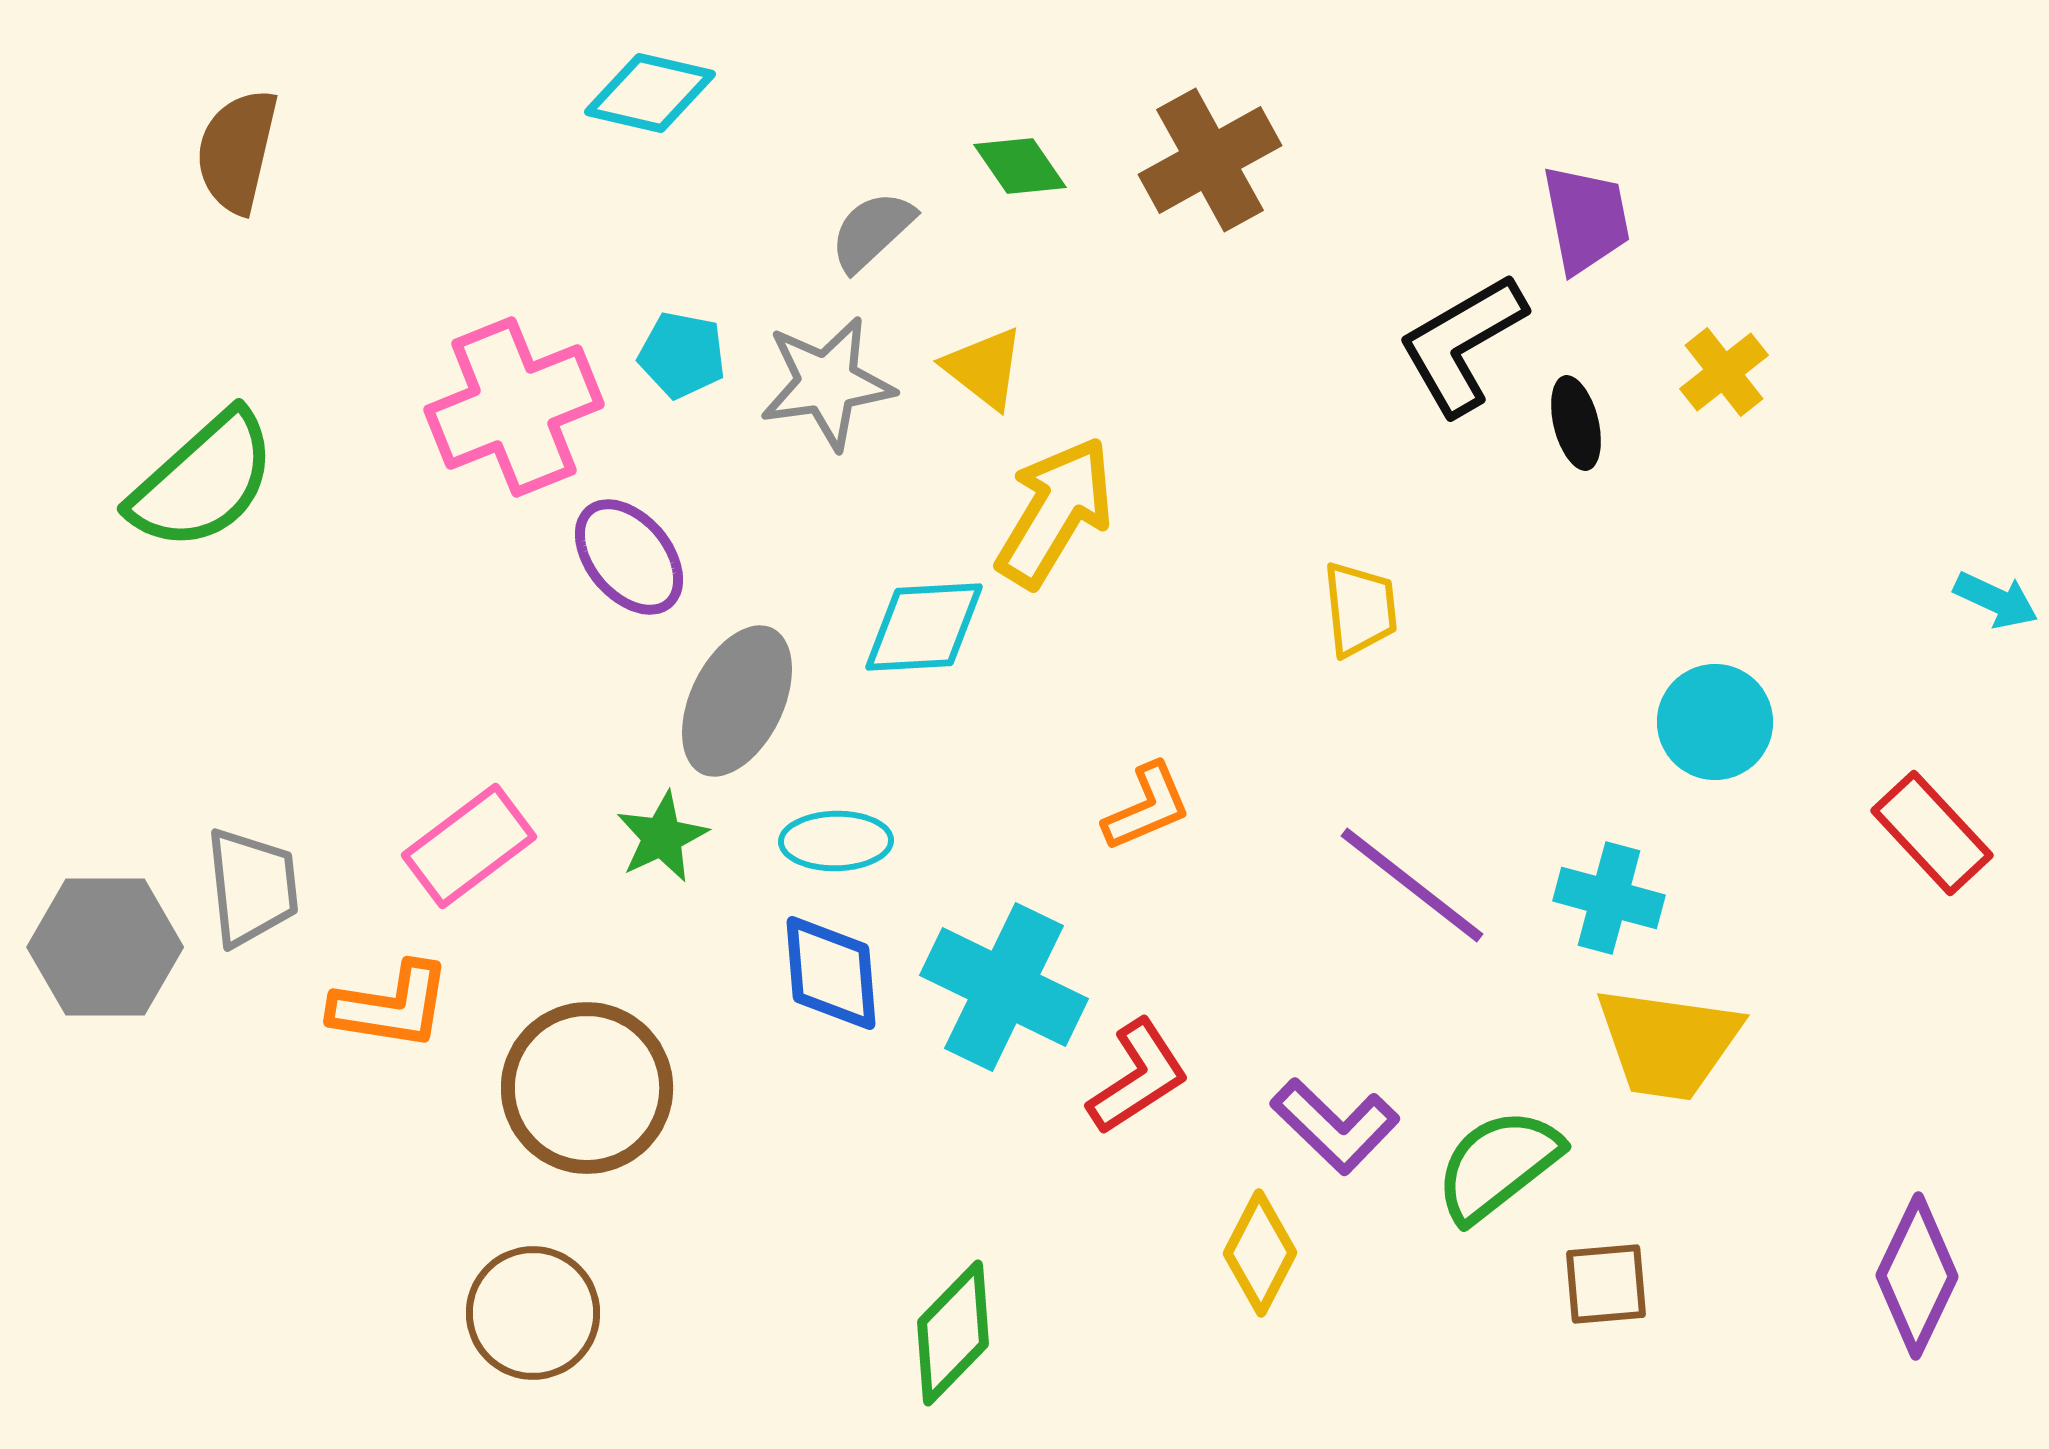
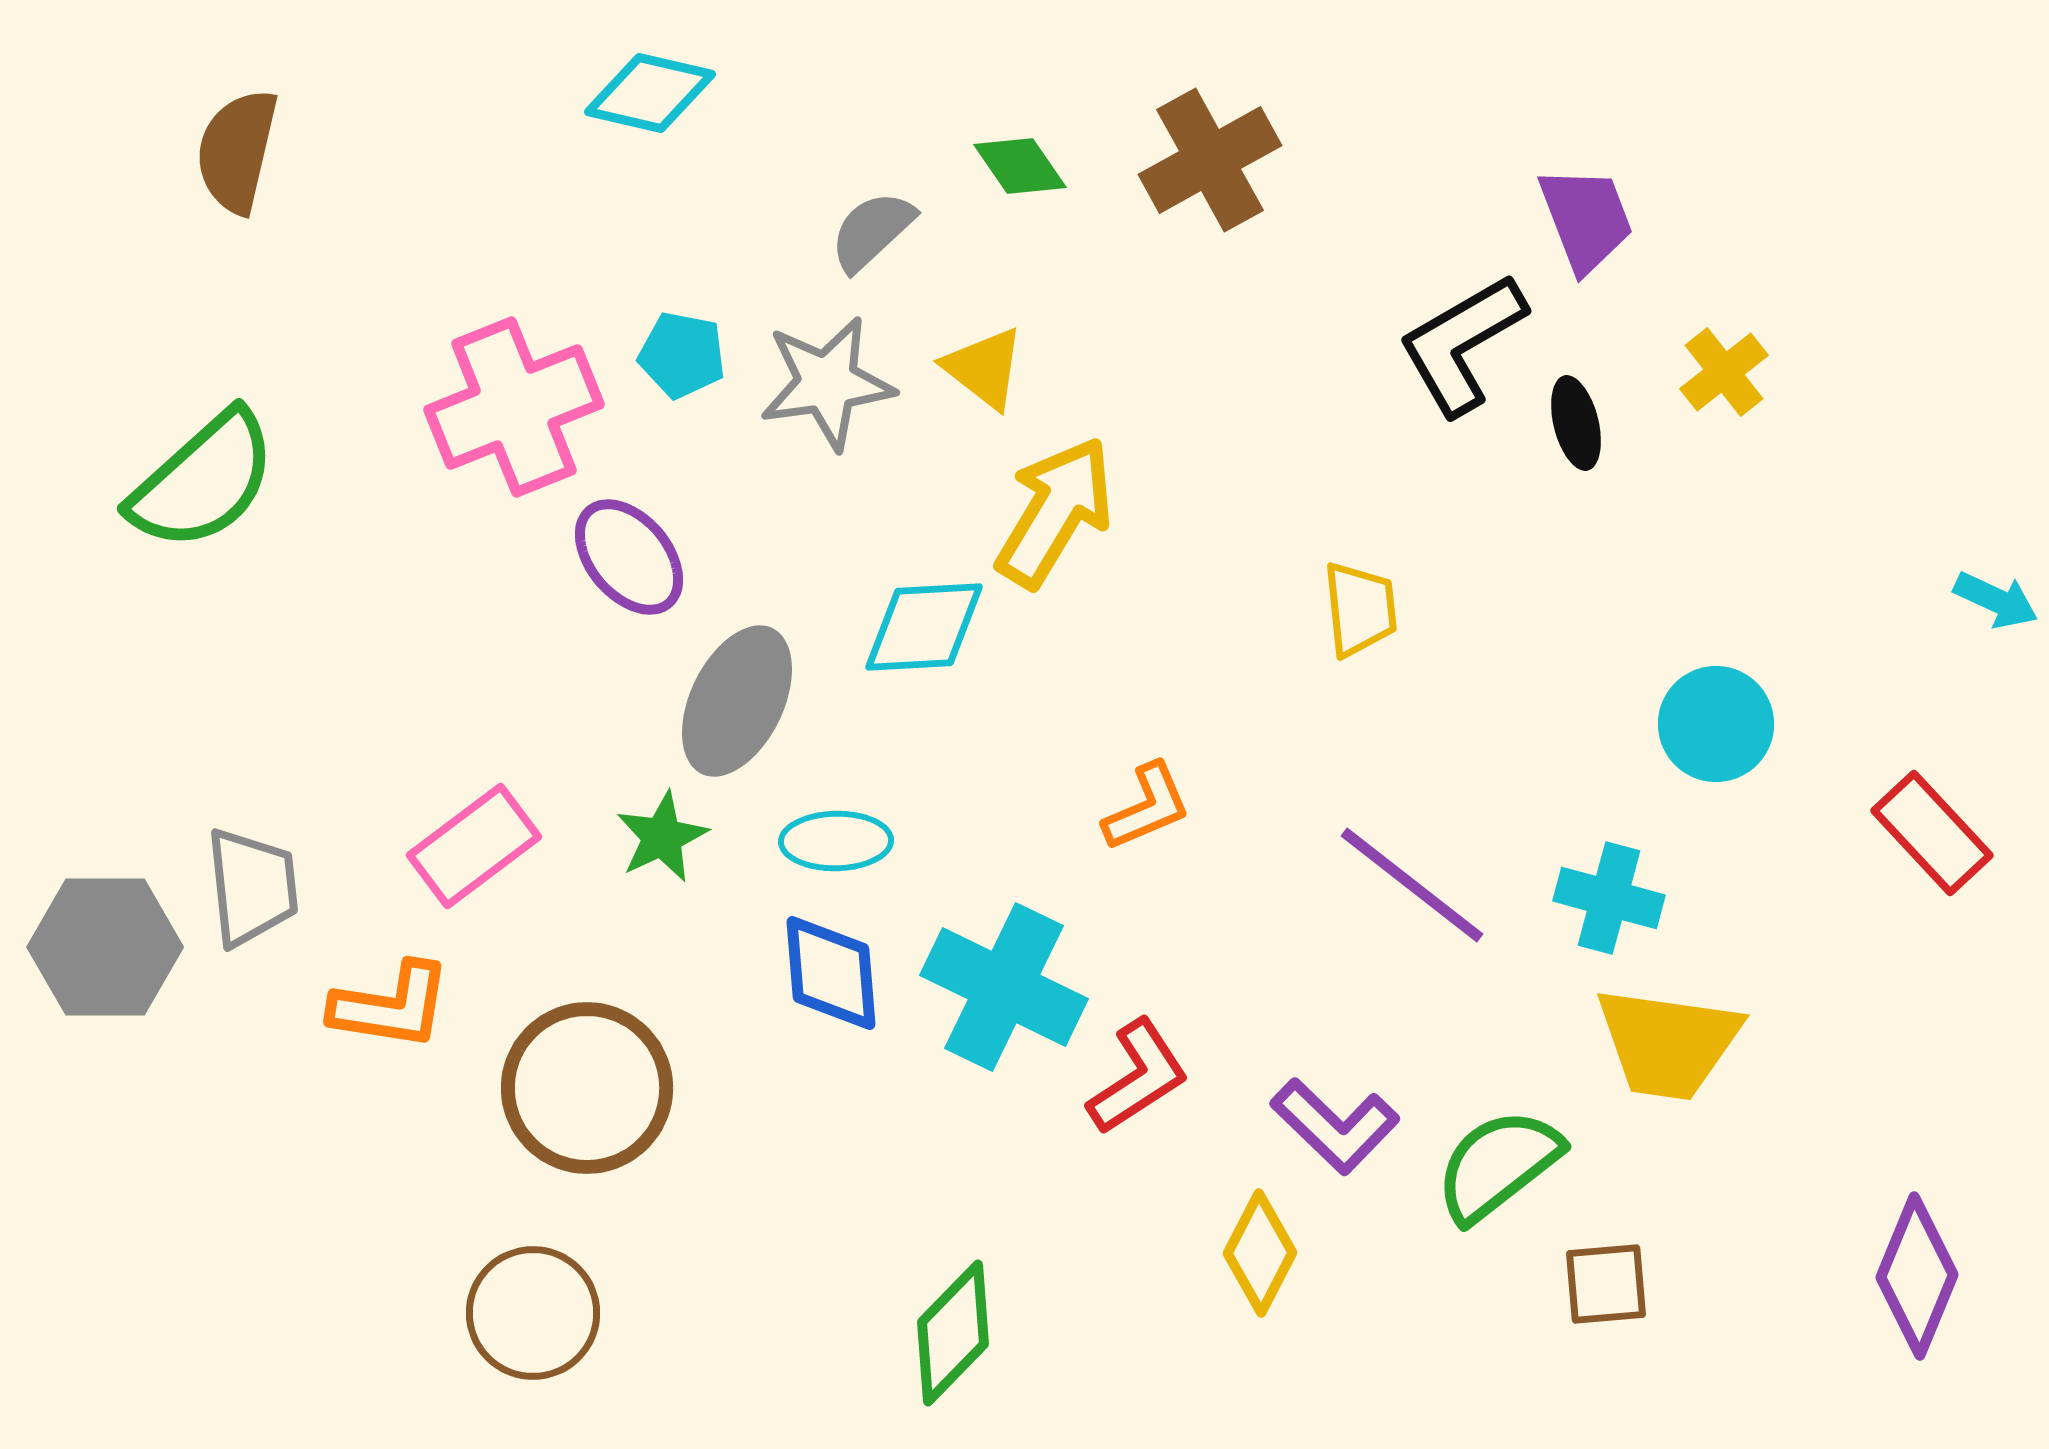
purple trapezoid at (1586, 219): rotated 10 degrees counterclockwise
cyan circle at (1715, 722): moved 1 px right, 2 px down
pink rectangle at (469, 846): moved 5 px right
purple diamond at (1917, 1276): rotated 3 degrees counterclockwise
